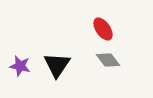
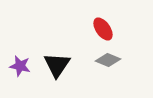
gray diamond: rotated 30 degrees counterclockwise
